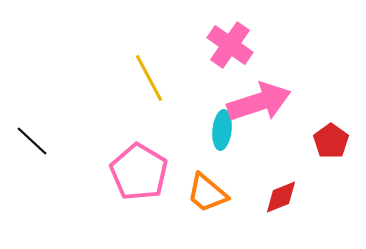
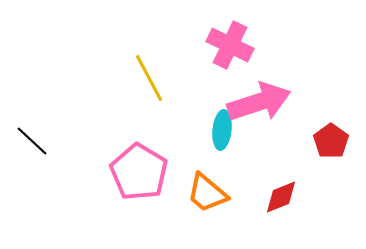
pink cross: rotated 9 degrees counterclockwise
